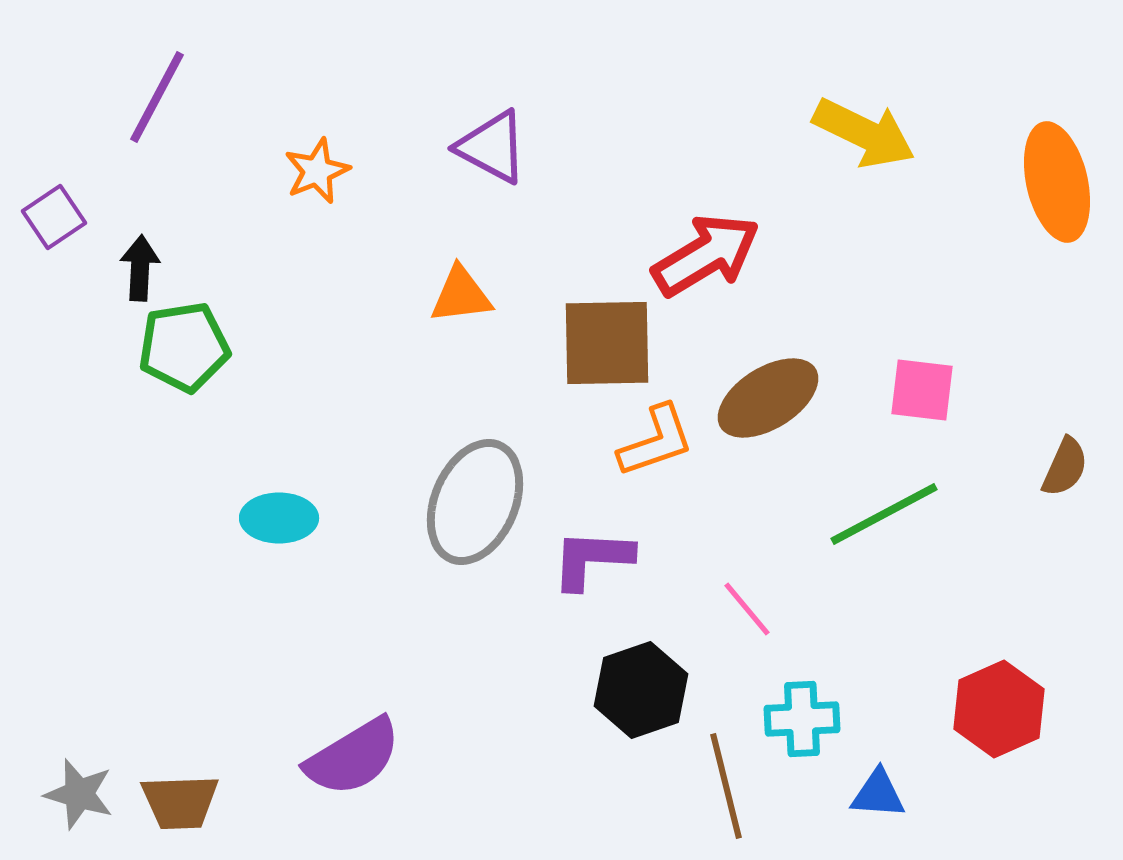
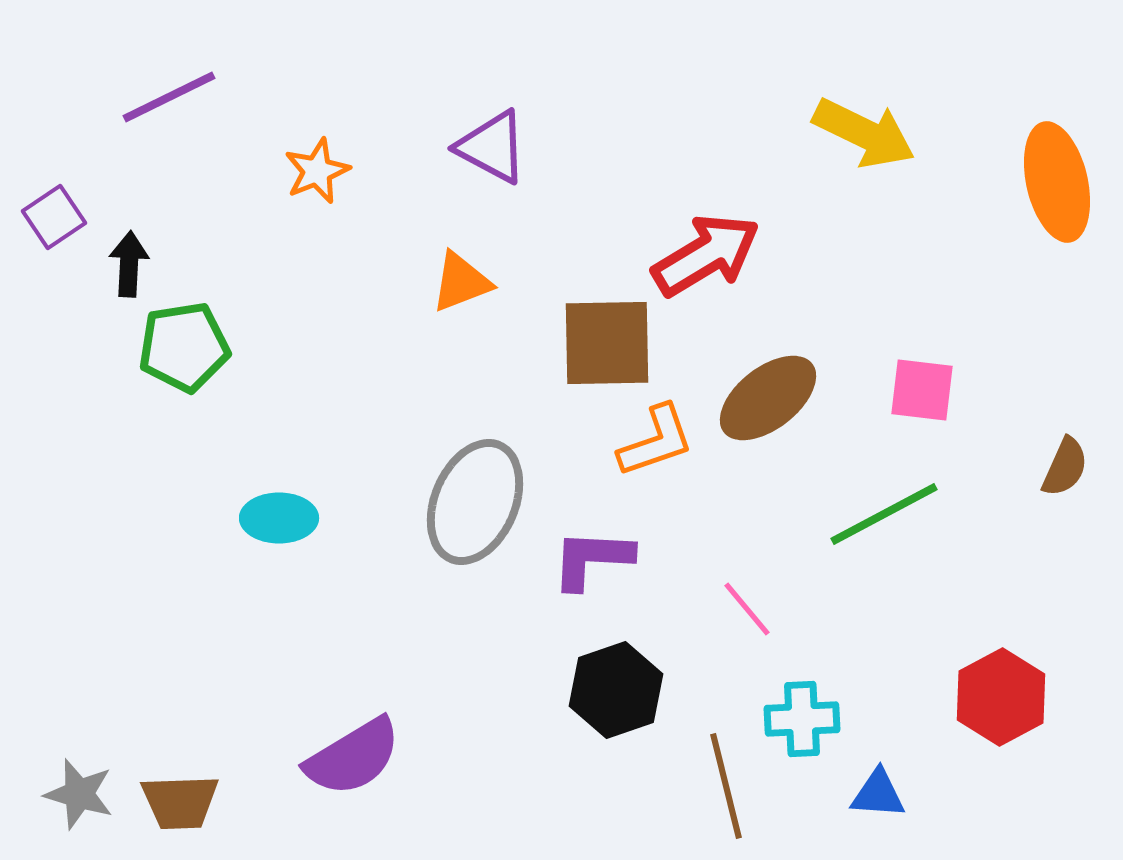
purple line: moved 12 px right; rotated 36 degrees clockwise
black arrow: moved 11 px left, 4 px up
orange triangle: moved 13 px up; rotated 14 degrees counterclockwise
brown ellipse: rotated 6 degrees counterclockwise
black hexagon: moved 25 px left
red hexagon: moved 2 px right, 12 px up; rotated 4 degrees counterclockwise
